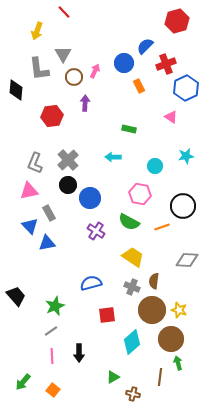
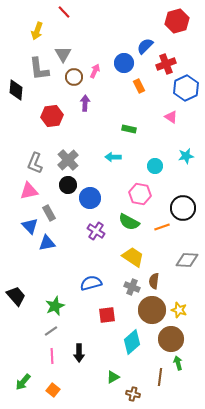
black circle at (183, 206): moved 2 px down
